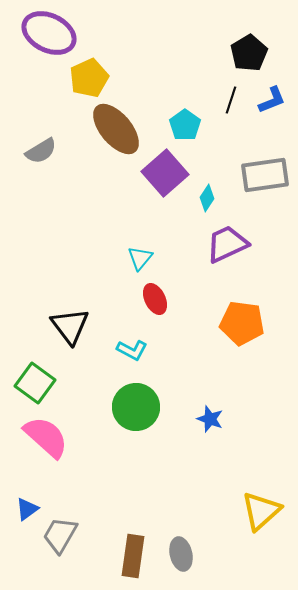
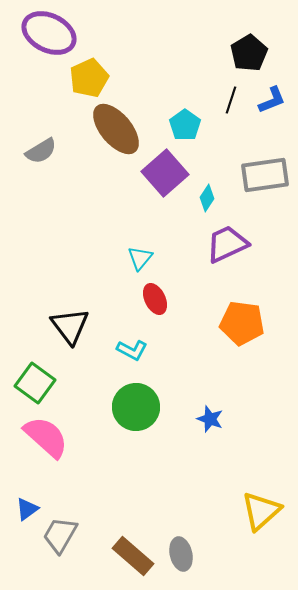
brown rectangle: rotated 57 degrees counterclockwise
